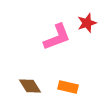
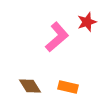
red star: moved 1 px up
pink L-shape: rotated 20 degrees counterclockwise
